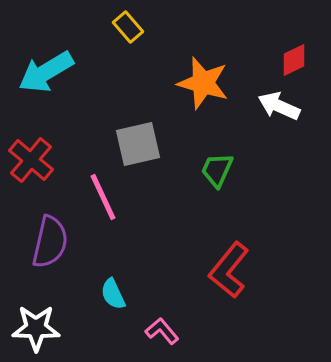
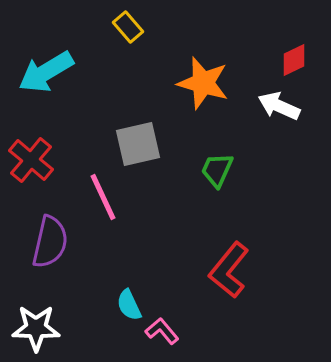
cyan semicircle: moved 16 px right, 11 px down
